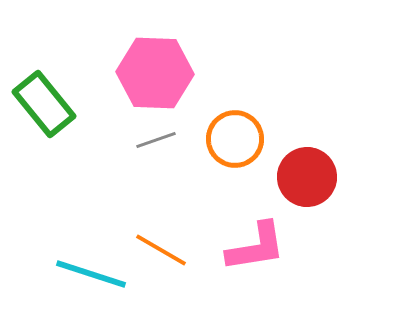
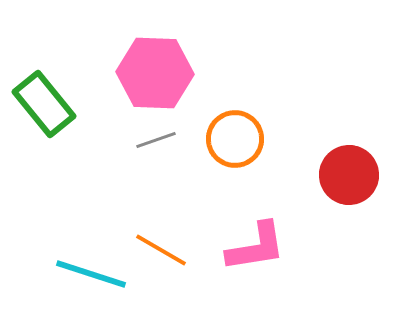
red circle: moved 42 px right, 2 px up
